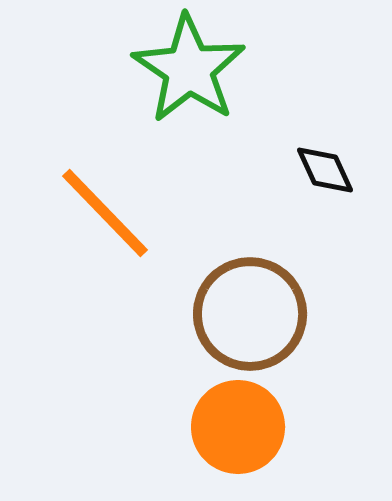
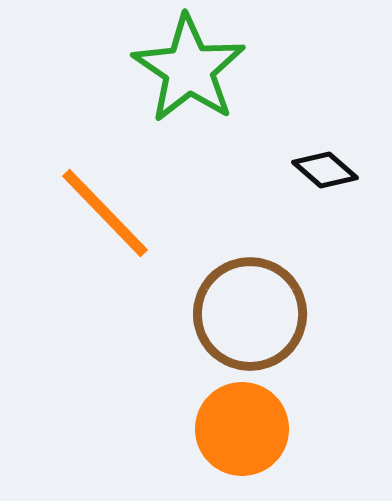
black diamond: rotated 24 degrees counterclockwise
orange circle: moved 4 px right, 2 px down
